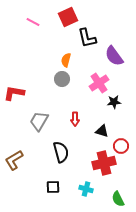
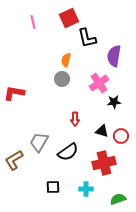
red square: moved 1 px right, 1 px down
pink line: rotated 48 degrees clockwise
purple semicircle: rotated 45 degrees clockwise
gray trapezoid: moved 21 px down
red circle: moved 10 px up
black semicircle: moved 7 px right; rotated 70 degrees clockwise
cyan cross: rotated 16 degrees counterclockwise
green semicircle: rotated 98 degrees clockwise
